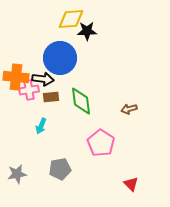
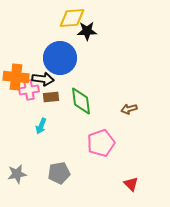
yellow diamond: moved 1 px right, 1 px up
pink pentagon: rotated 20 degrees clockwise
gray pentagon: moved 1 px left, 4 px down
